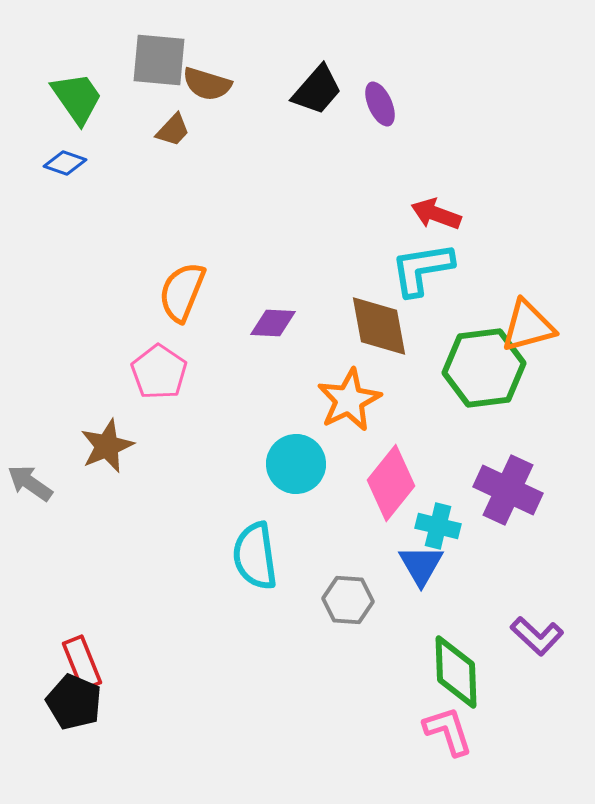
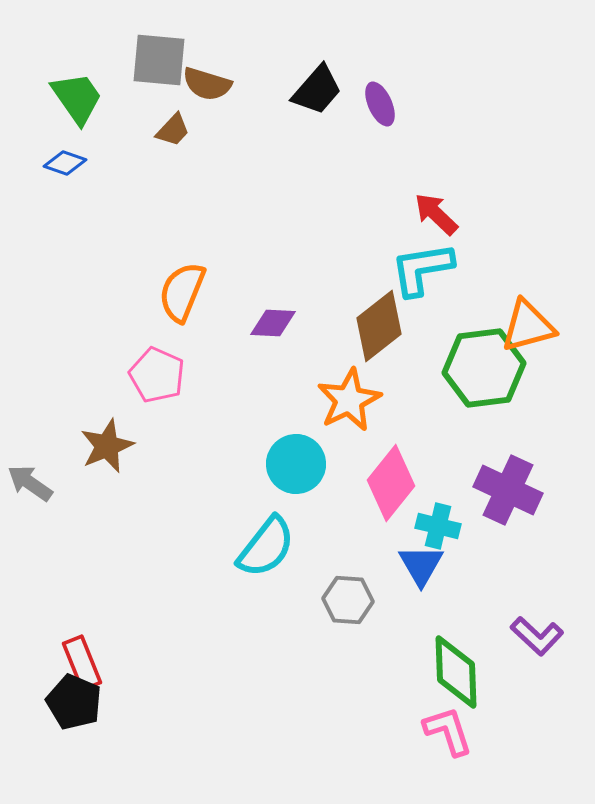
red arrow: rotated 24 degrees clockwise
brown diamond: rotated 62 degrees clockwise
pink pentagon: moved 2 px left, 3 px down; rotated 10 degrees counterclockwise
cyan semicircle: moved 11 px right, 9 px up; rotated 134 degrees counterclockwise
